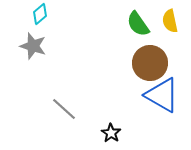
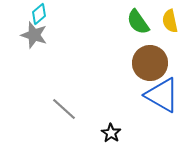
cyan diamond: moved 1 px left
green semicircle: moved 2 px up
gray star: moved 1 px right, 11 px up
